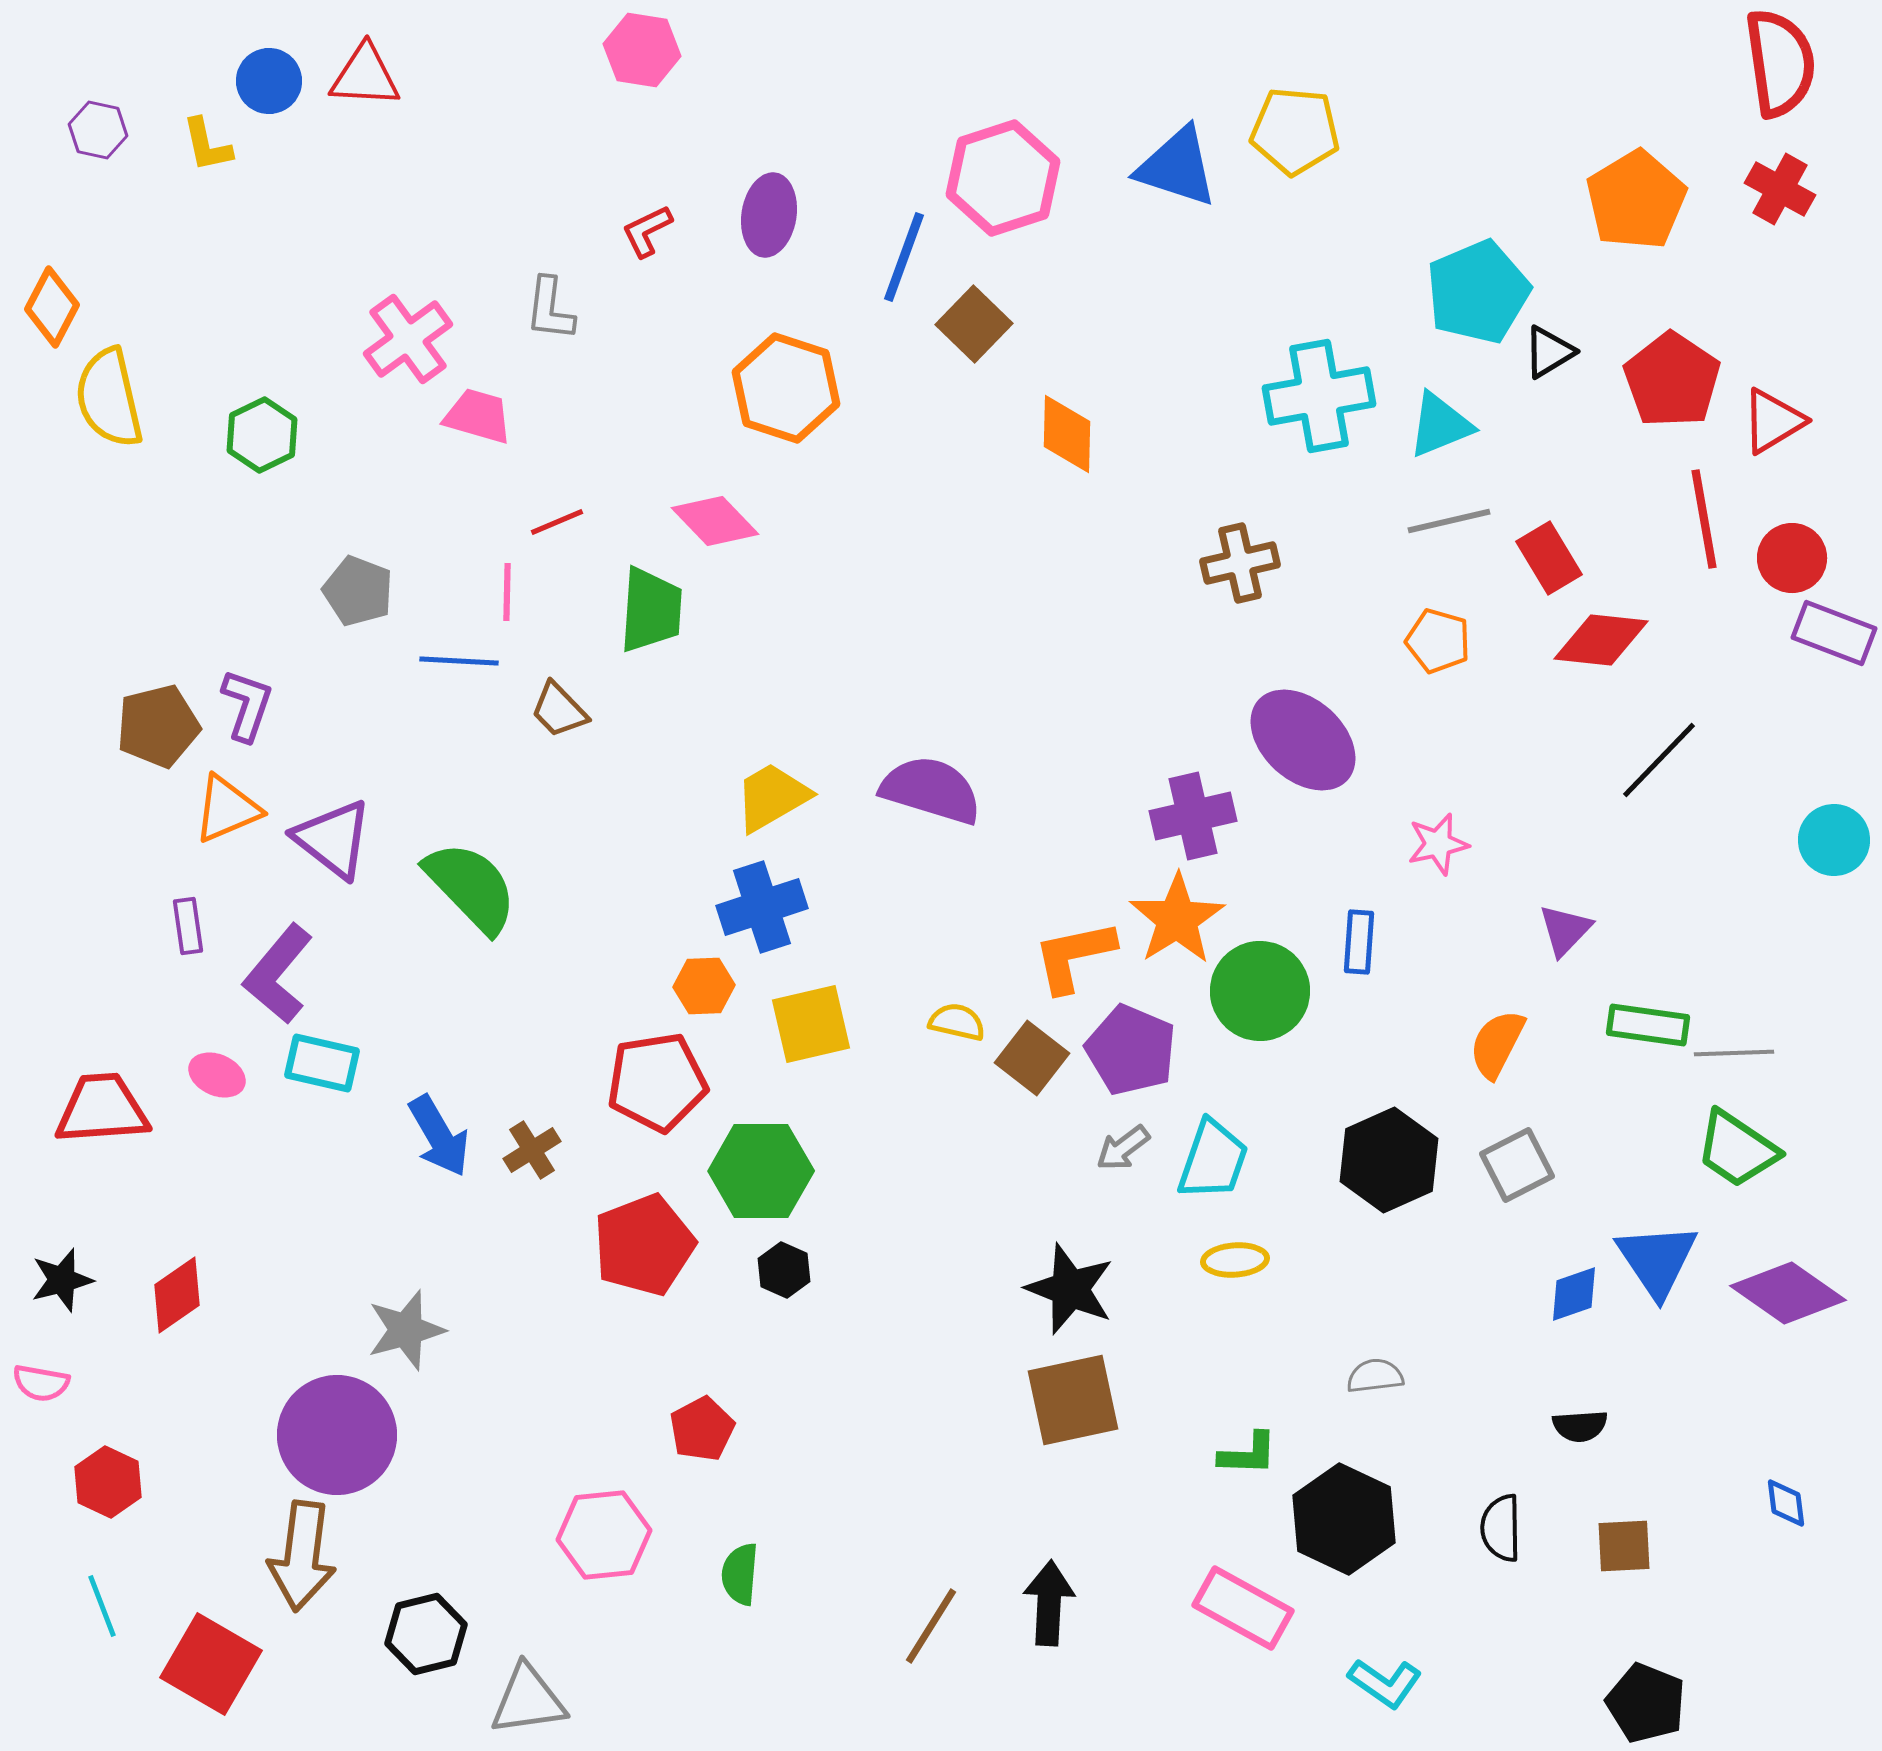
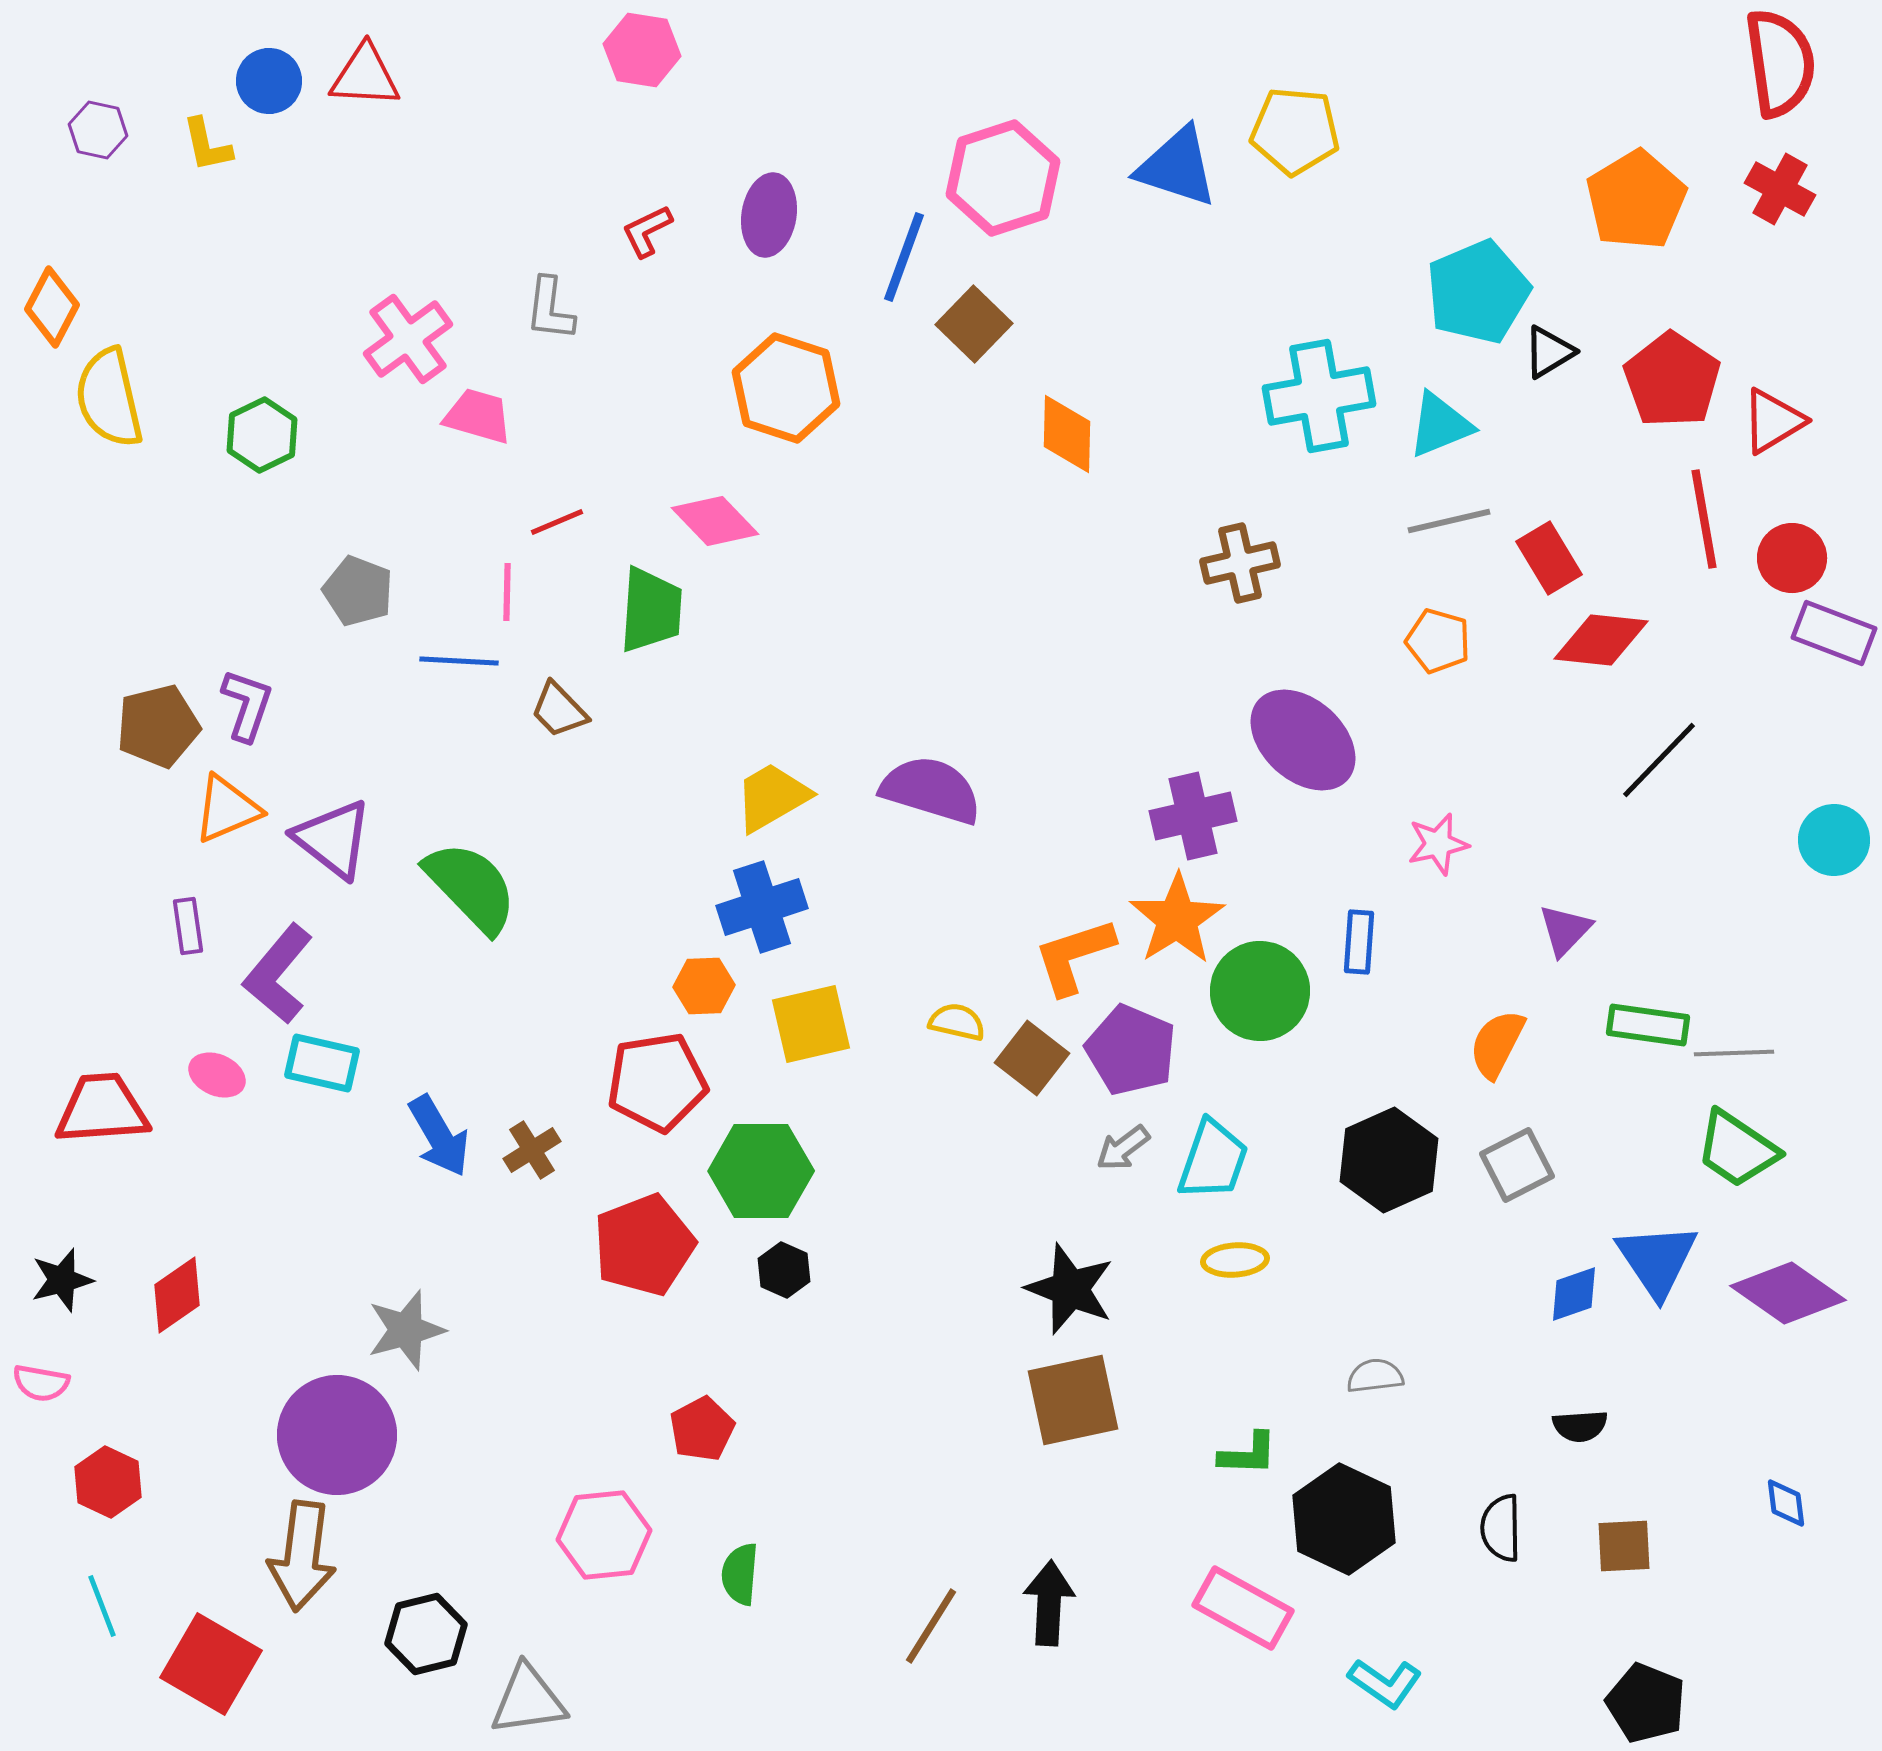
orange L-shape at (1074, 956): rotated 6 degrees counterclockwise
